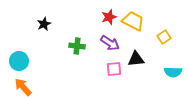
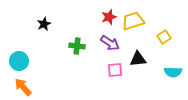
yellow trapezoid: rotated 45 degrees counterclockwise
black triangle: moved 2 px right
pink square: moved 1 px right, 1 px down
